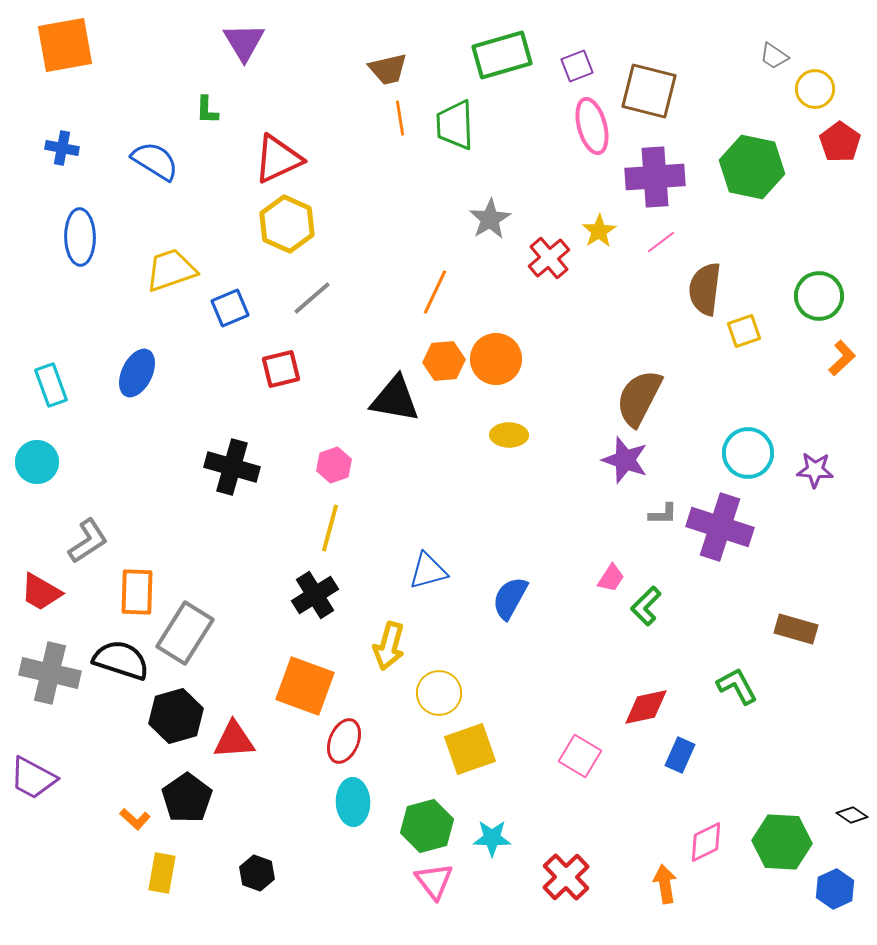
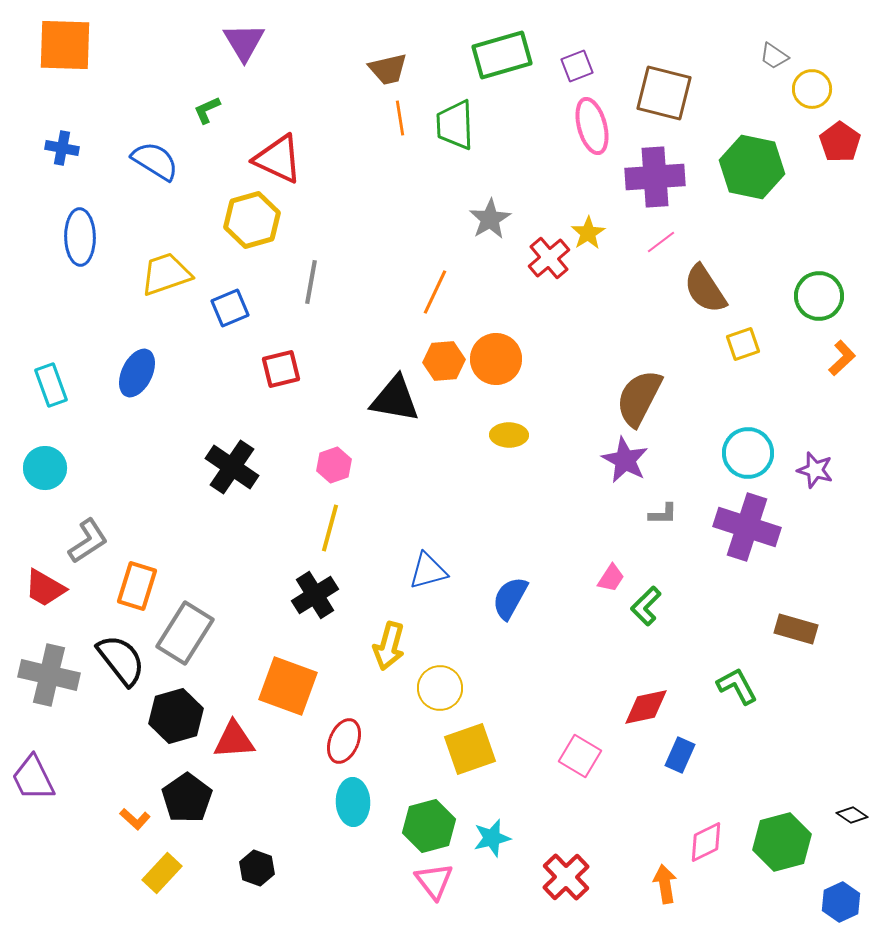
orange square at (65, 45): rotated 12 degrees clockwise
yellow circle at (815, 89): moved 3 px left
brown square at (649, 91): moved 15 px right, 2 px down
green L-shape at (207, 110): rotated 64 degrees clockwise
red triangle at (278, 159): rotated 50 degrees clockwise
yellow hexagon at (287, 224): moved 35 px left, 4 px up; rotated 20 degrees clockwise
yellow star at (599, 231): moved 11 px left, 2 px down
yellow trapezoid at (171, 270): moved 5 px left, 4 px down
brown semicircle at (705, 289): rotated 40 degrees counterclockwise
gray line at (312, 298): moved 1 px left, 16 px up; rotated 39 degrees counterclockwise
yellow square at (744, 331): moved 1 px left, 13 px down
purple star at (625, 460): rotated 9 degrees clockwise
cyan circle at (37, 462): moved 8 px right, 6 px down
black cross at (232, 467): rotated 18 degrees clockwise
purple star at (815, 470): rotated 12 degrees clockwise
purple cross at (720, 527): moved 27 px right
red trapezoid at (41, 592): moved 4 px right, 4 px up
orange rectangle at (137, 592): moved 6 px up; rotated 15 degrees clockwise
black semicircle at (121, 660): rotated 34 degrees clockwise
gray cross at (50, 673): moved 1 px left, 2 px down
orange square at (305, 686): moved 17 px left
yellow circle at (439, 693): moved 1 px right, 5 px up
purple trapezoid at (33, 778): rotated 36 degrees clockwise
green hexagon at (427, 826): moved 2 px right
cyan star at (492, 838): rotated 15 degrees counterclockwise
green hexagon at (782, 842): rotated 18 degrees counterclockwise
yellow rectangle at (162, 873): rotated 33 degrees clockwise
black hexagon at (257, 873): moved 5 px up
blue hexagon at (835, 889): moved 6 px right, 13 px down
